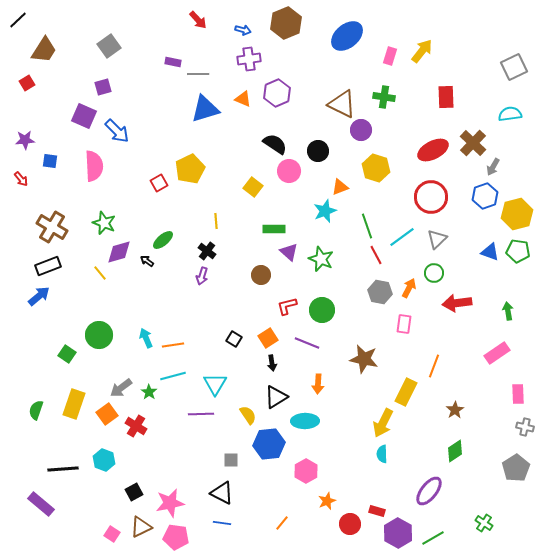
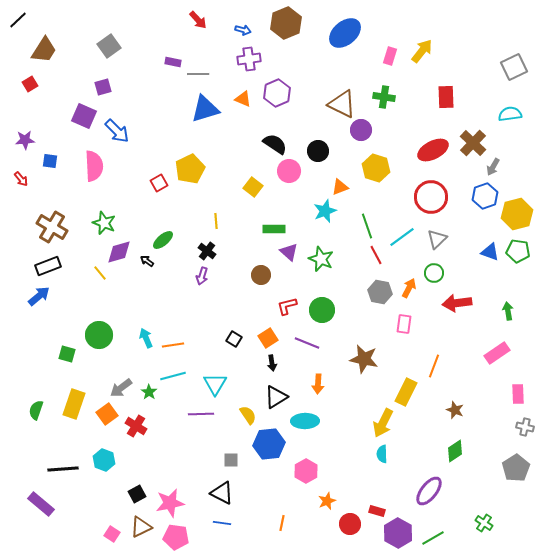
blue ellipse at (347, 36): moved 2 px left, 3 px up
red square at (27, 83): moved 3 px right, 1 px down
green square at (67, 354): rotated 18 degrees counterclockwise
brown star at (455, 410): rotated 18 degrees counterclockwise
black square at (134, 492): moved 3 px right, 2 px down
orange line at (282, 523): rotated 28 degrees counterclockwise
